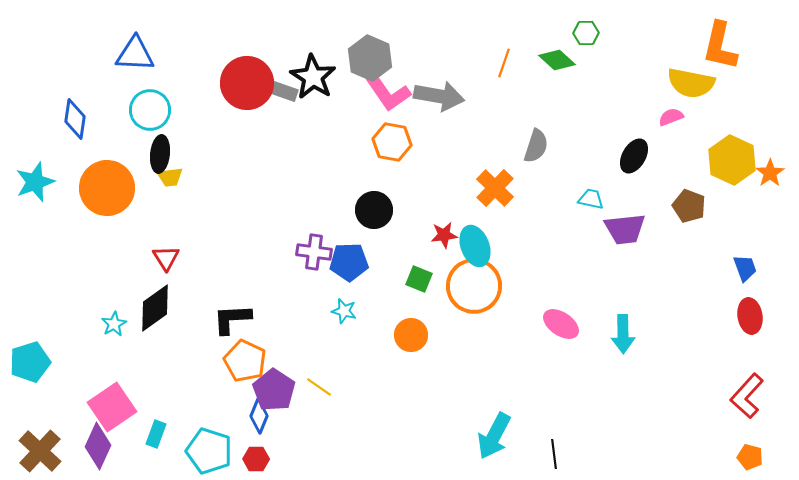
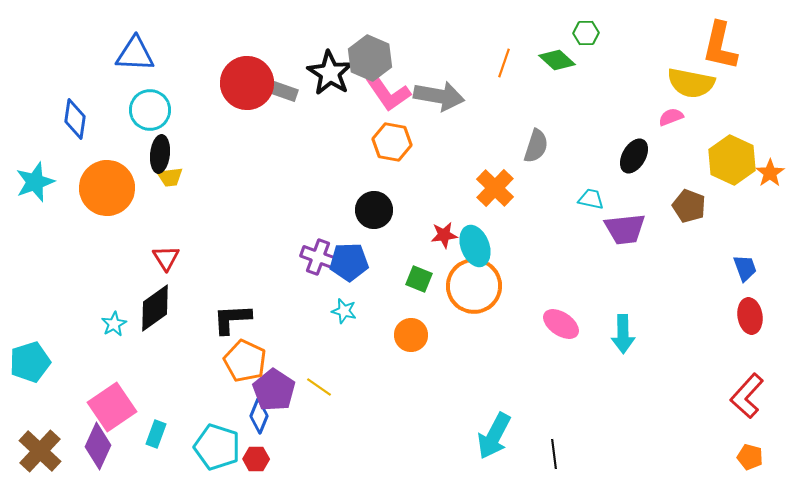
black star at (313, 77): moved 17 px right, 4 px up
purple cross at (314, 252): moved 4 px right, 5 px down; rotated 12 degrees clockwise
cyan pentagon at (209, 451): moved 8 px right, 4 px up
